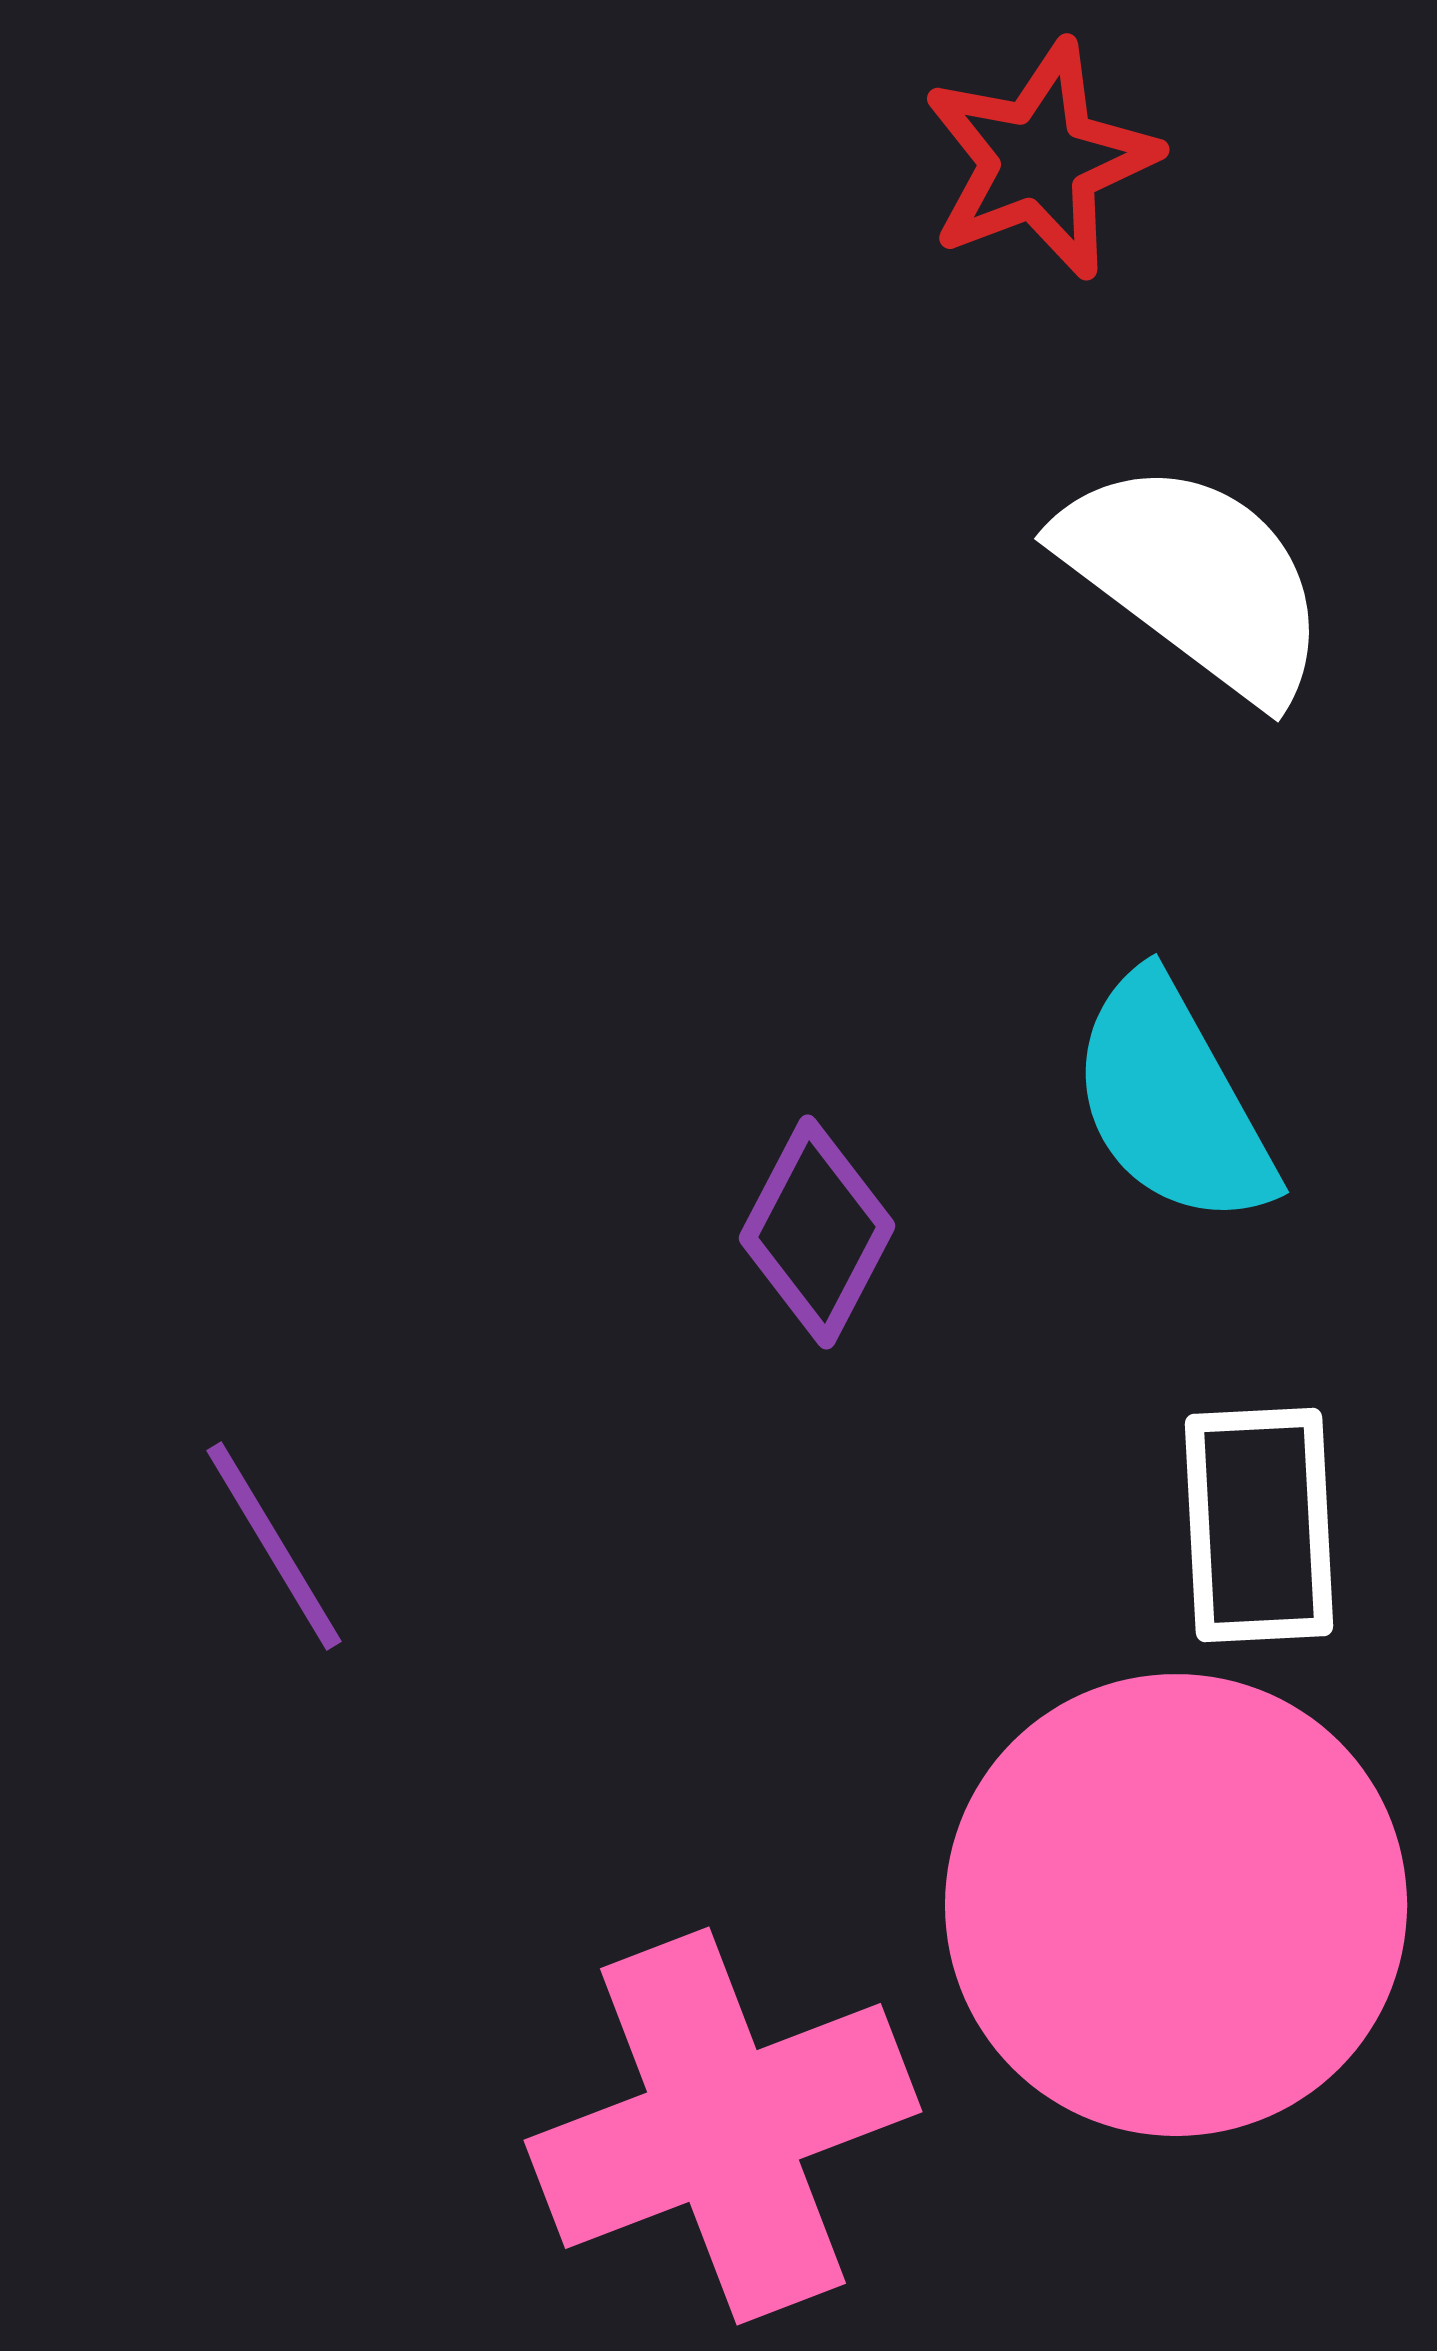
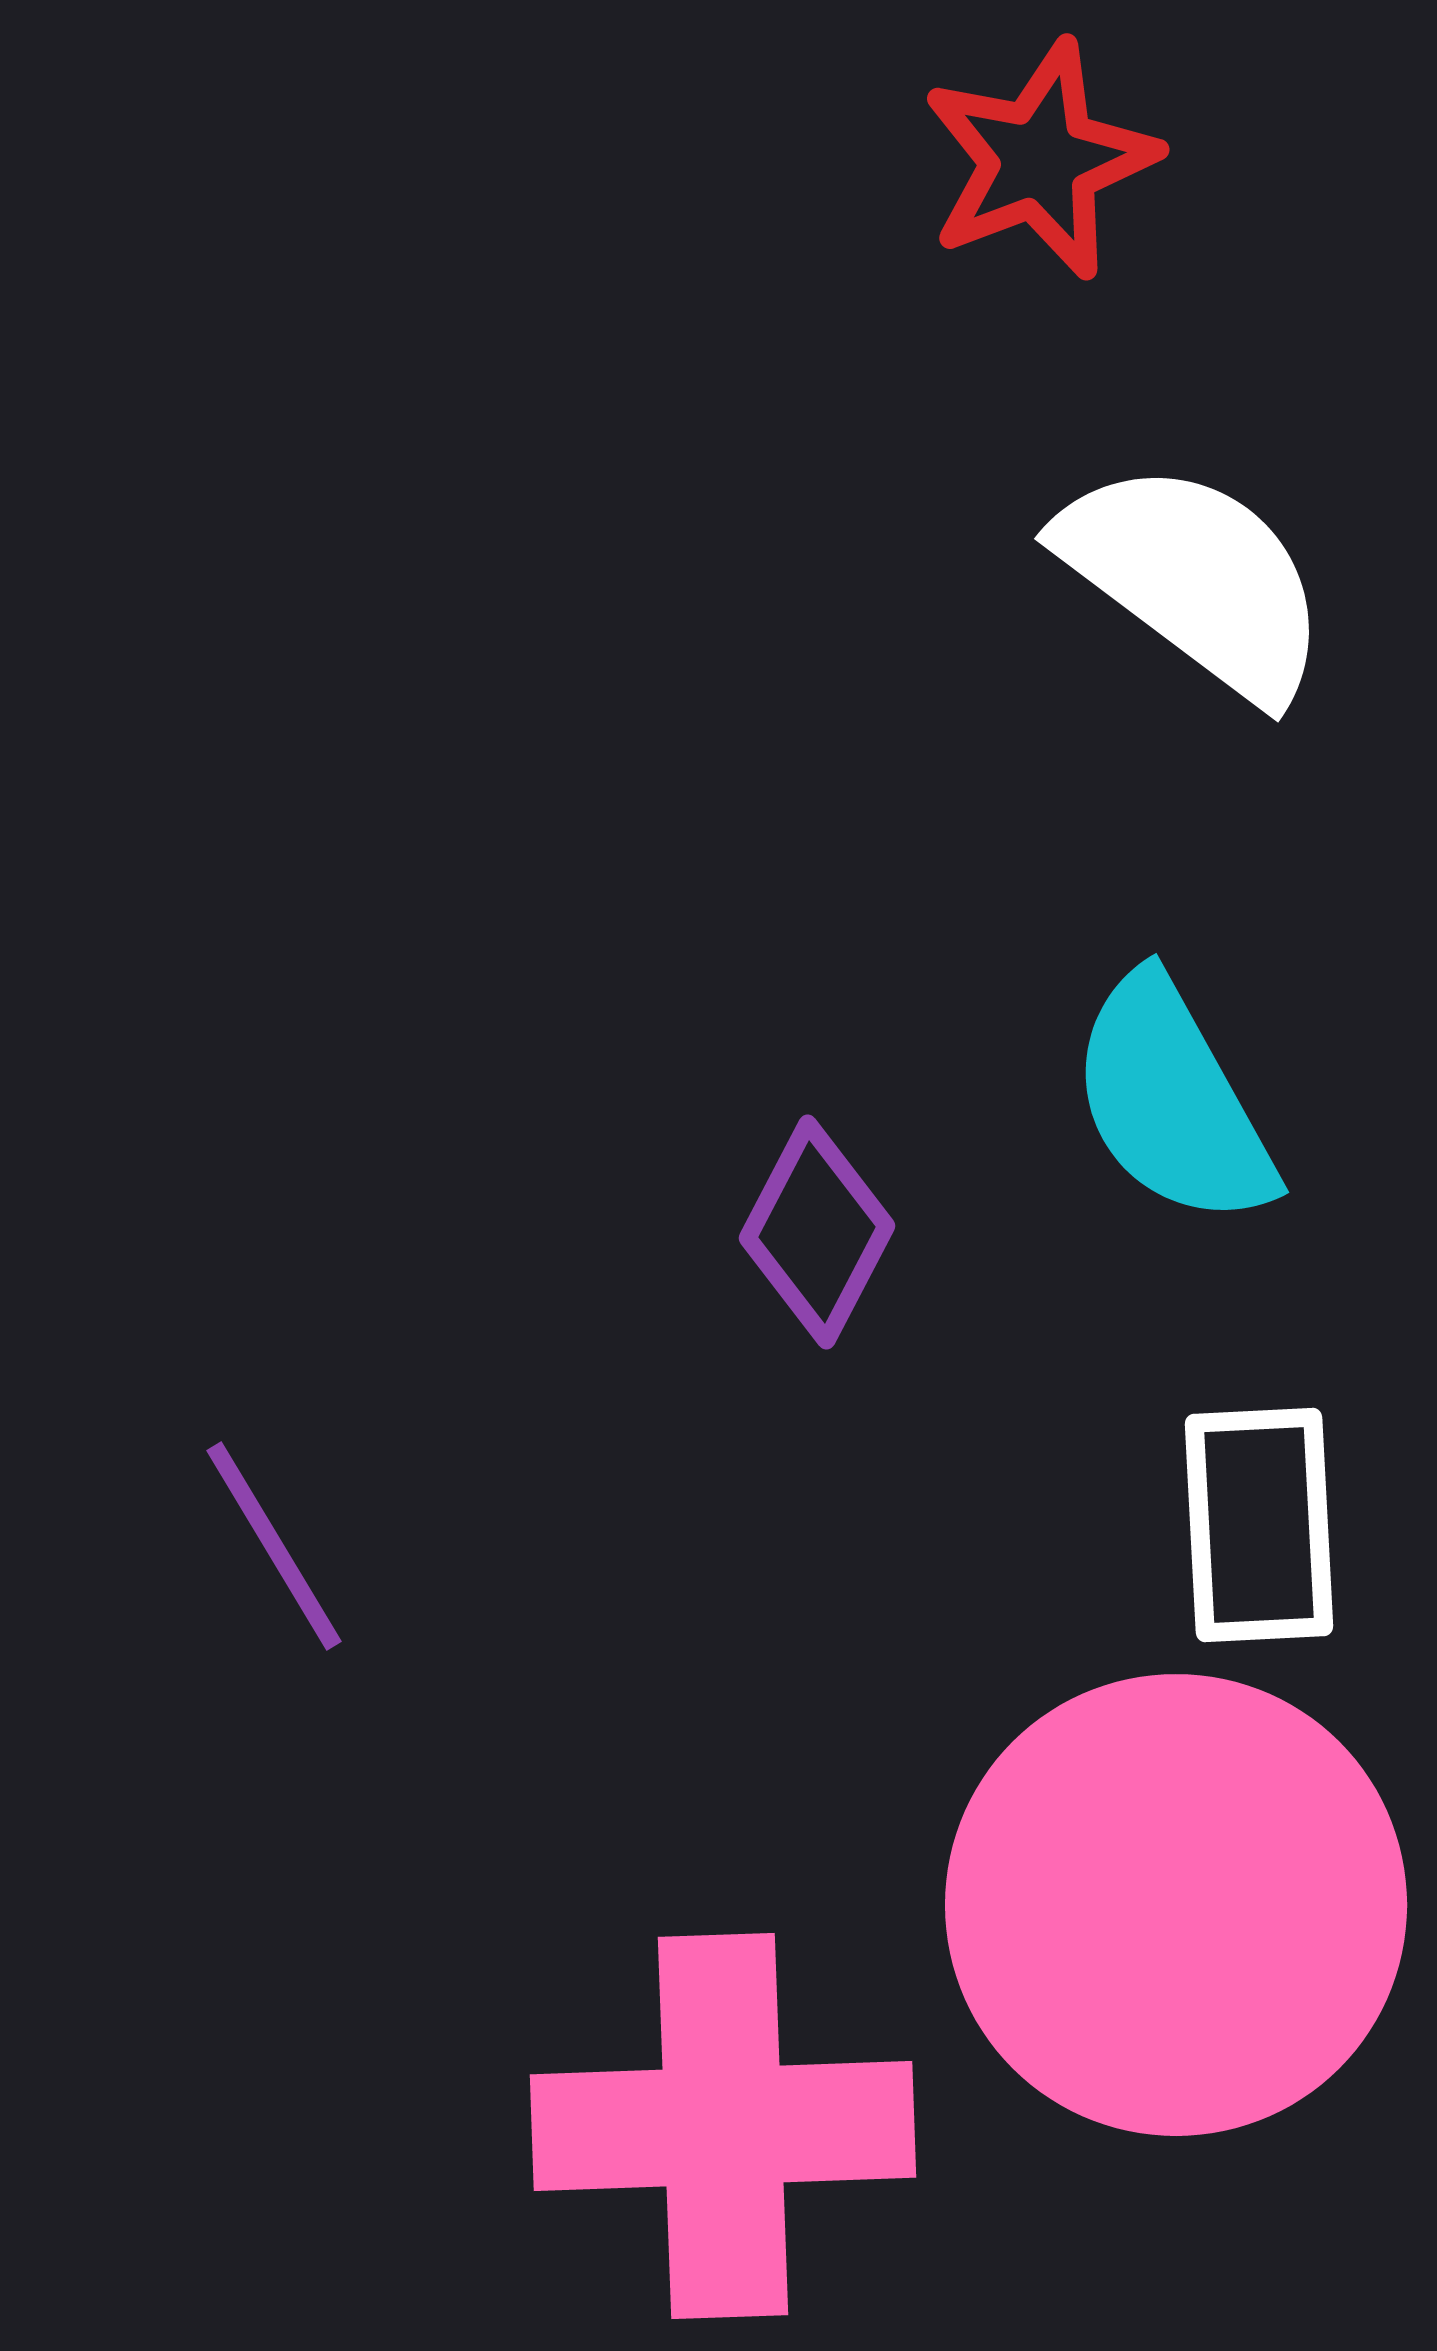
pink cross: rotated 19 degrees clockwise
